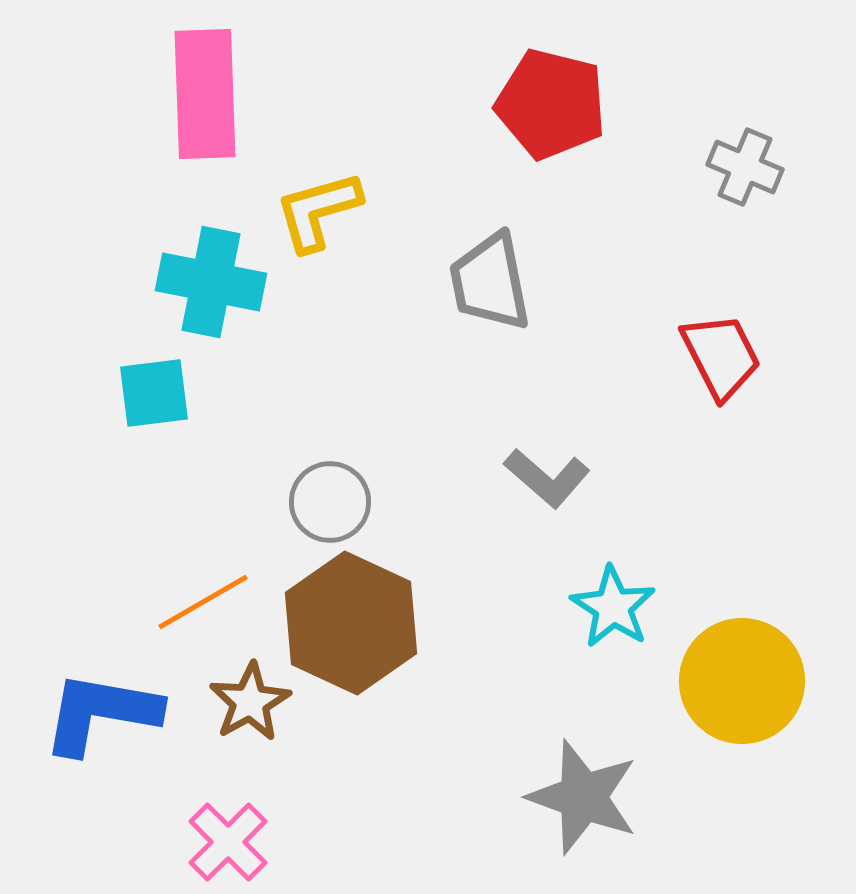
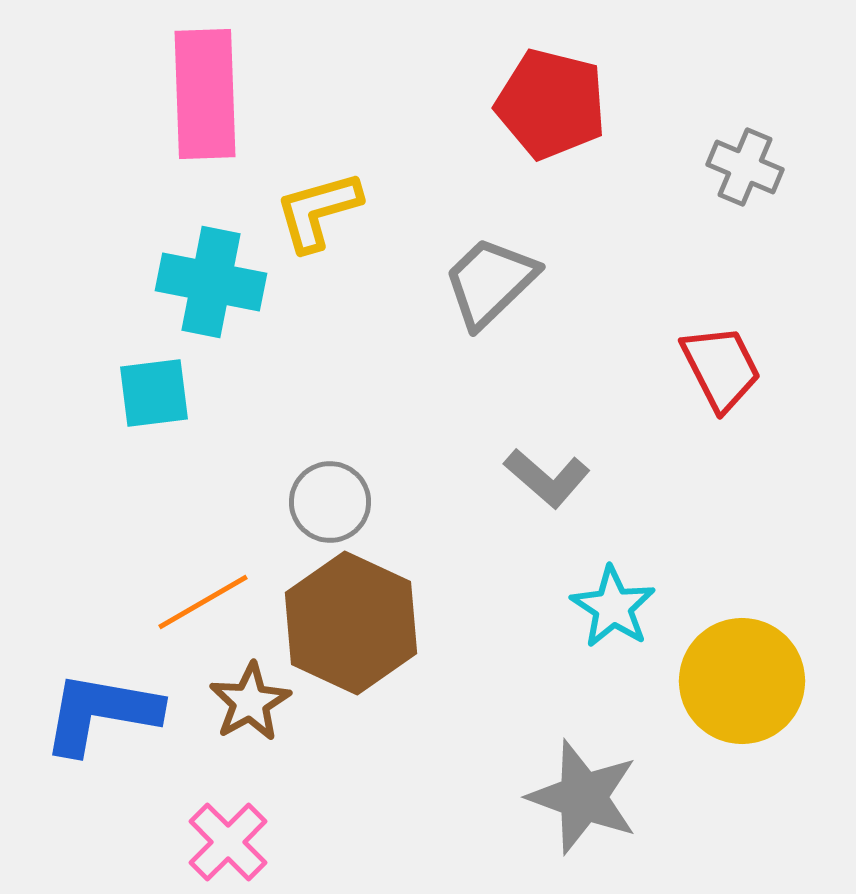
gray trapezoid: rotated 57 degrees clockwise
red trapezoid: moved 12 px down
